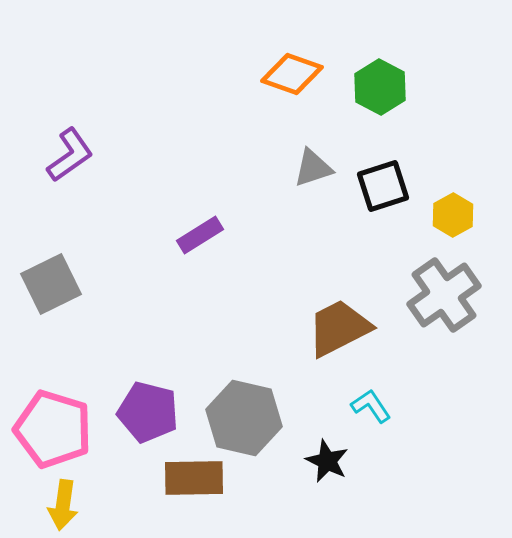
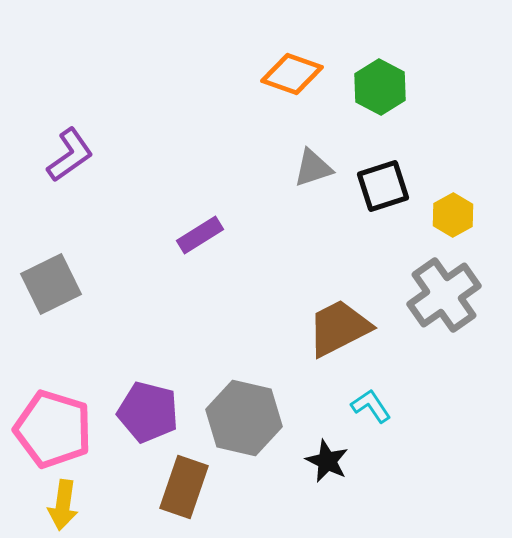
brown rectangle: moved 10 px left, 9 px down; rotated 70 degrees counterclockwise
